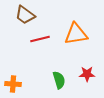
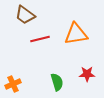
green semicircle: moved 2 px left, 2 px down
orange cross: rotated 28 degrees counterclockwise
